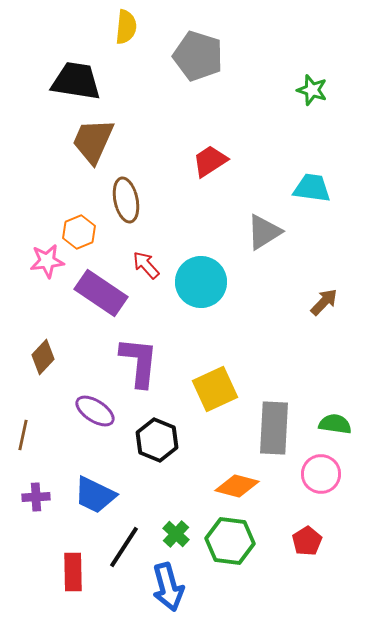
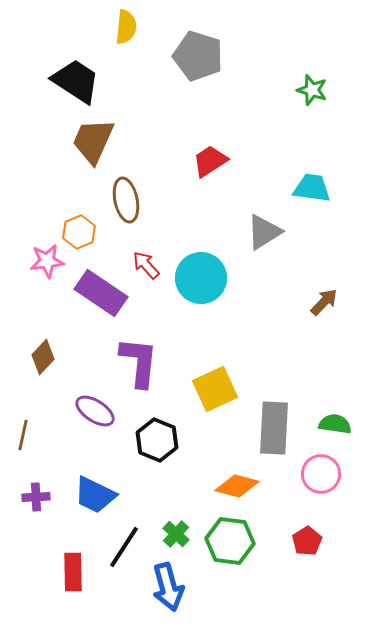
black trapezoid: rotated 24 degrees clockwise
cyan circle: moved 4 px up
